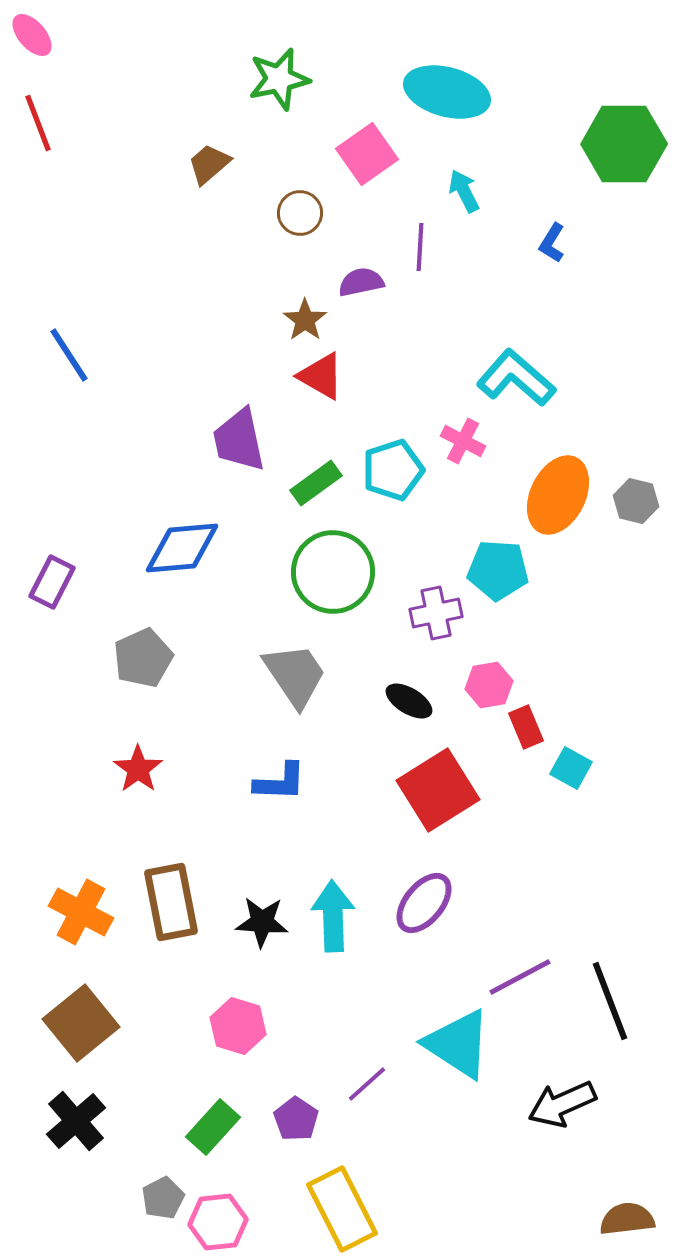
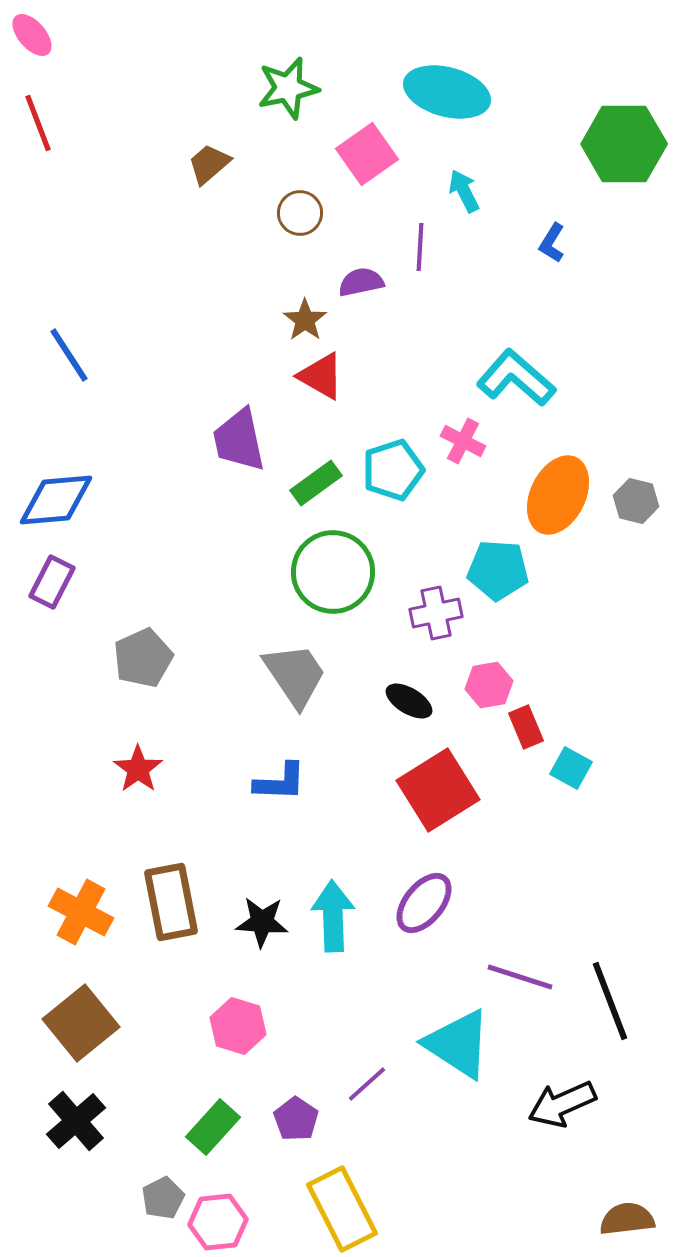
green star at (279, 79): moved 9 px right, 9 px down
blue diamond at (182, 548): moved 126 px left, 48 px up
purple line at (520, 977): rotated 46 degrees clockwise
